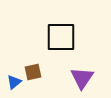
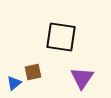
black square: rotated 8 degrees clockwise
blue triangle: moved 1 px down
